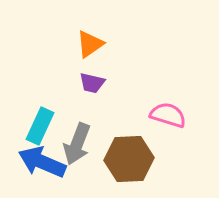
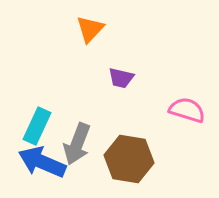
orange triangle: moved 15 px up; rotated 12 degrees counterclockwise
purple trapezoid: moved 29 px right, 5 px up
pink semicircle: moved 19 px right, 5 px up
cyan rectangle: moved 3 px left
brown hexagon: rotated 12 degrees clockwise
